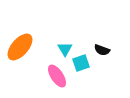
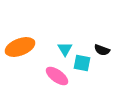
orange ellipse: rotated 28 degrees clockwise
cyan square: moved 1 px right; rotated 30 degrees clockwise
pink ellipse: rotated 20 degrees counterclockwise
